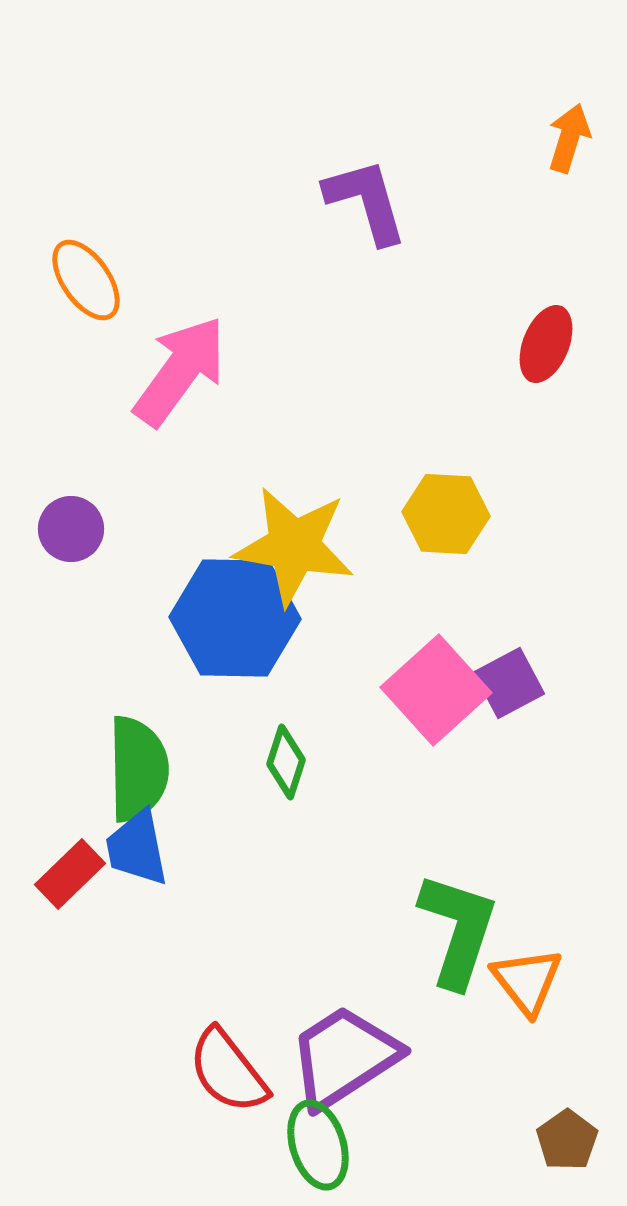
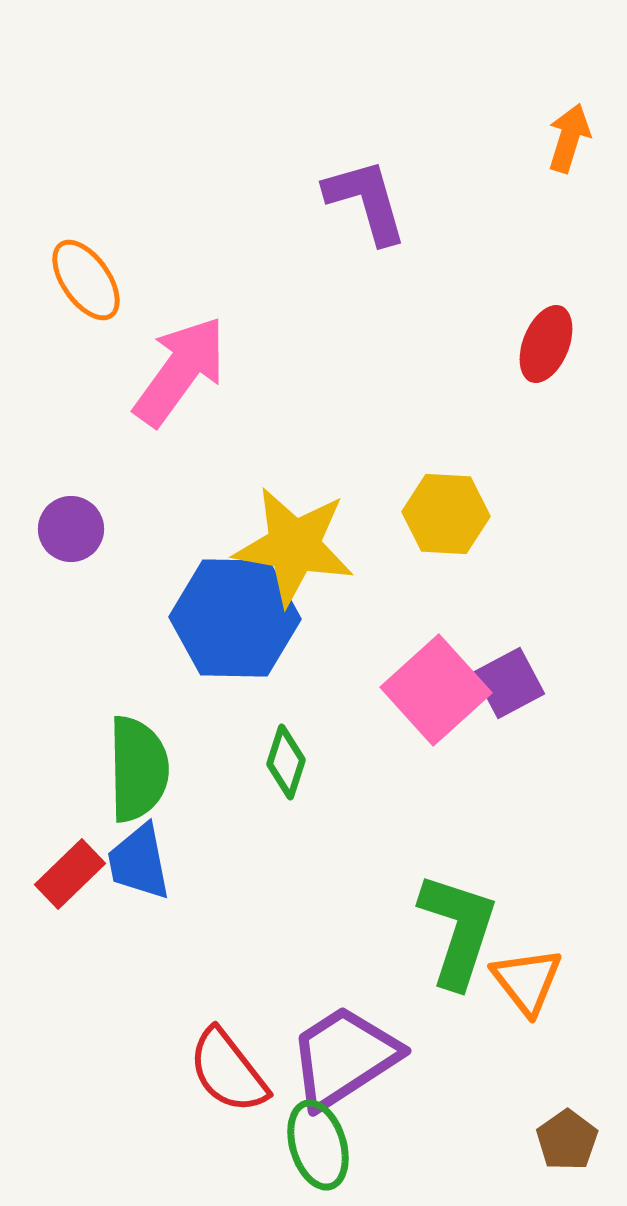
blue trapezoid: moved 2 px right, 14 px down
